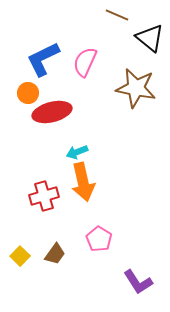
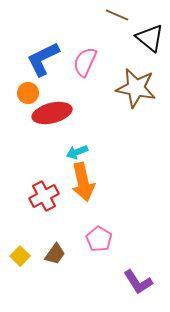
red ellipse: moved 1 px down
red cross: rotated 12 degrees counterclockwise
